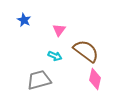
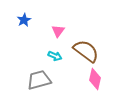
blue star: rotated 16 degrees clockwise
pink triangle: moved 1 px left, 1 px down
